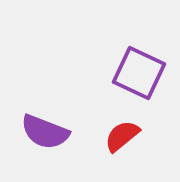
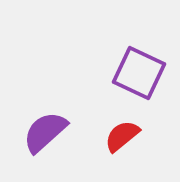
purple semicircle: rotated 117 degrees clockwise
